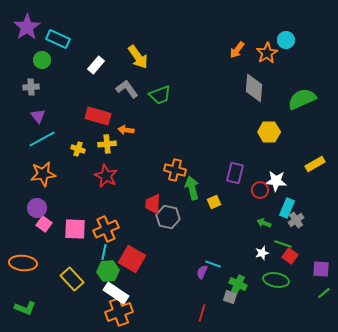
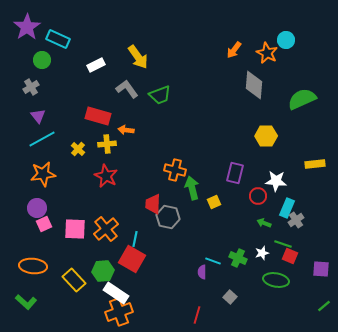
orange arrow at (237, 50): moved 3 px left
orange star at (267, 53): rotated 15 degrees counterclockwise
white rectangle at (96, 65): rotated 24 degrees clockwise
gray cross at (31, 87): rotated 28 degrees counterclockwise
gray diamond at (254, 88): moved 3 px up
yellow hexagon at (269, 132): moved 3 px left, 4 px down
yellow cross at (78, 149): rotated 24 degrees clockwise
yellow rectangle at (315, 164): rotated 24 degrees clockwise
red circle at (260, 190): moved 2 px left, 6 px down
pink square at (44, 224): rotated 28 degrees clockwise
orange cross at (106, 229): rotated 15 degrees counterclockwise
cyan line at (104, 252): moved 31 px right, 13 px up
red square at (290, 256): rotated 14 degrees counterclockwise
orange ellipse at (23, 263): moved 10 px right, 3 px down
cyan line at (213, 264): moved 3 px up
green hexagon at (108, 271): moved 5 px left
purple semicircle at (202, 272): rotated 24 degrees counterclockwise
yellow rectangle at (72, 279): moved 2 px right, 1 px down
green cross at (238, 284): moved 26 px up
green line at (324, 293): moved 13 px down
gray square at (230, 297): rotated 24 degrees clockwise
green L-shape at (25, 308): moved 1 px right, 6 px up; rotated 20 degrees clockwise
red line at (202, 313): moved 5 px left, 2 px down
